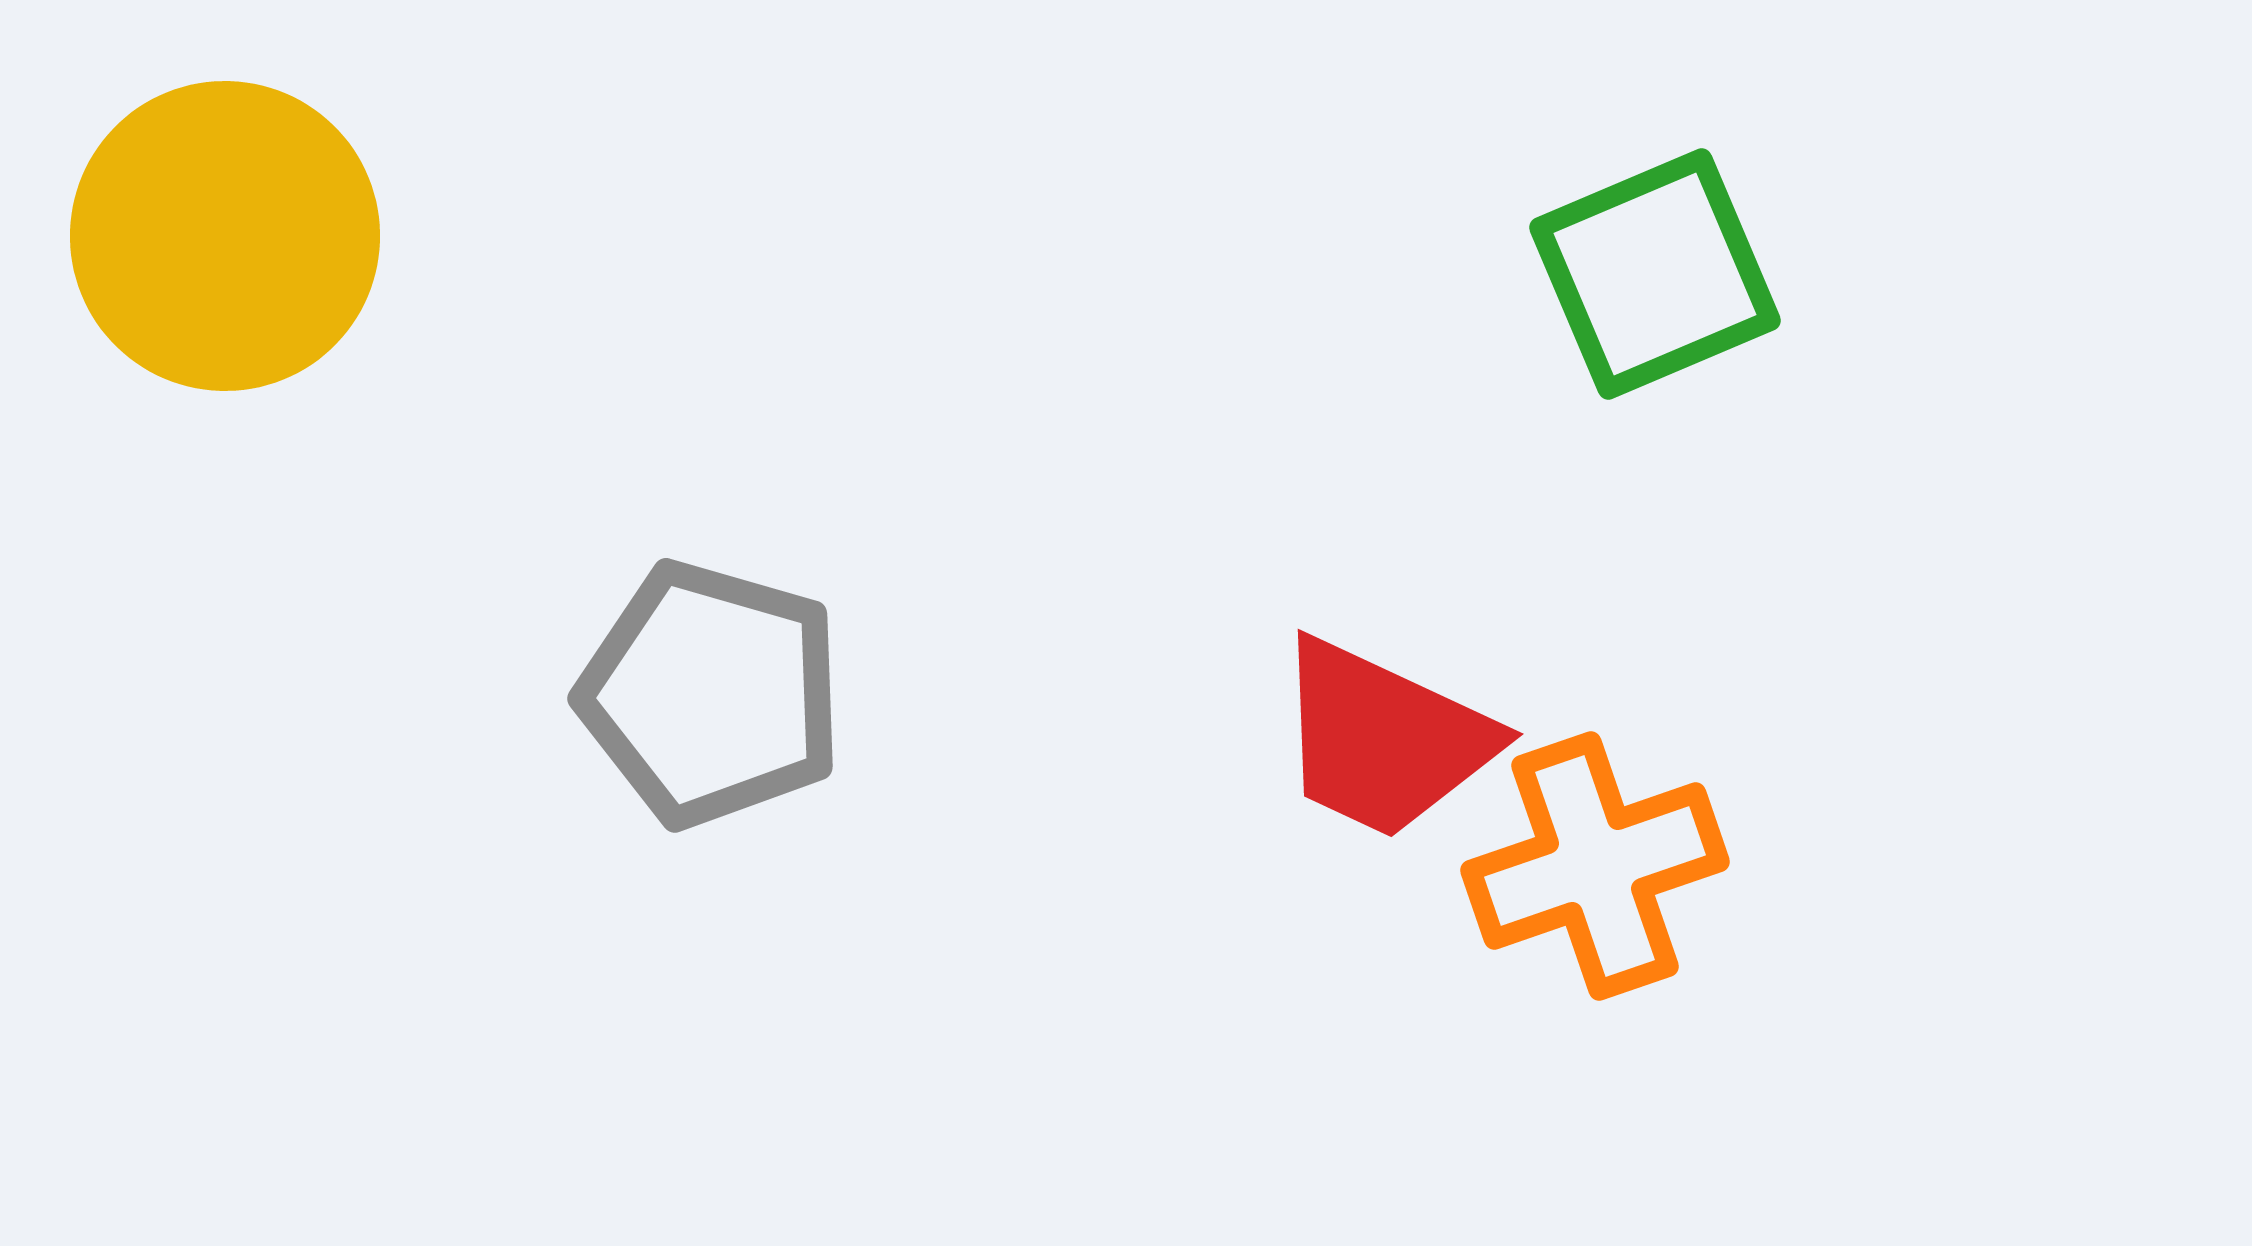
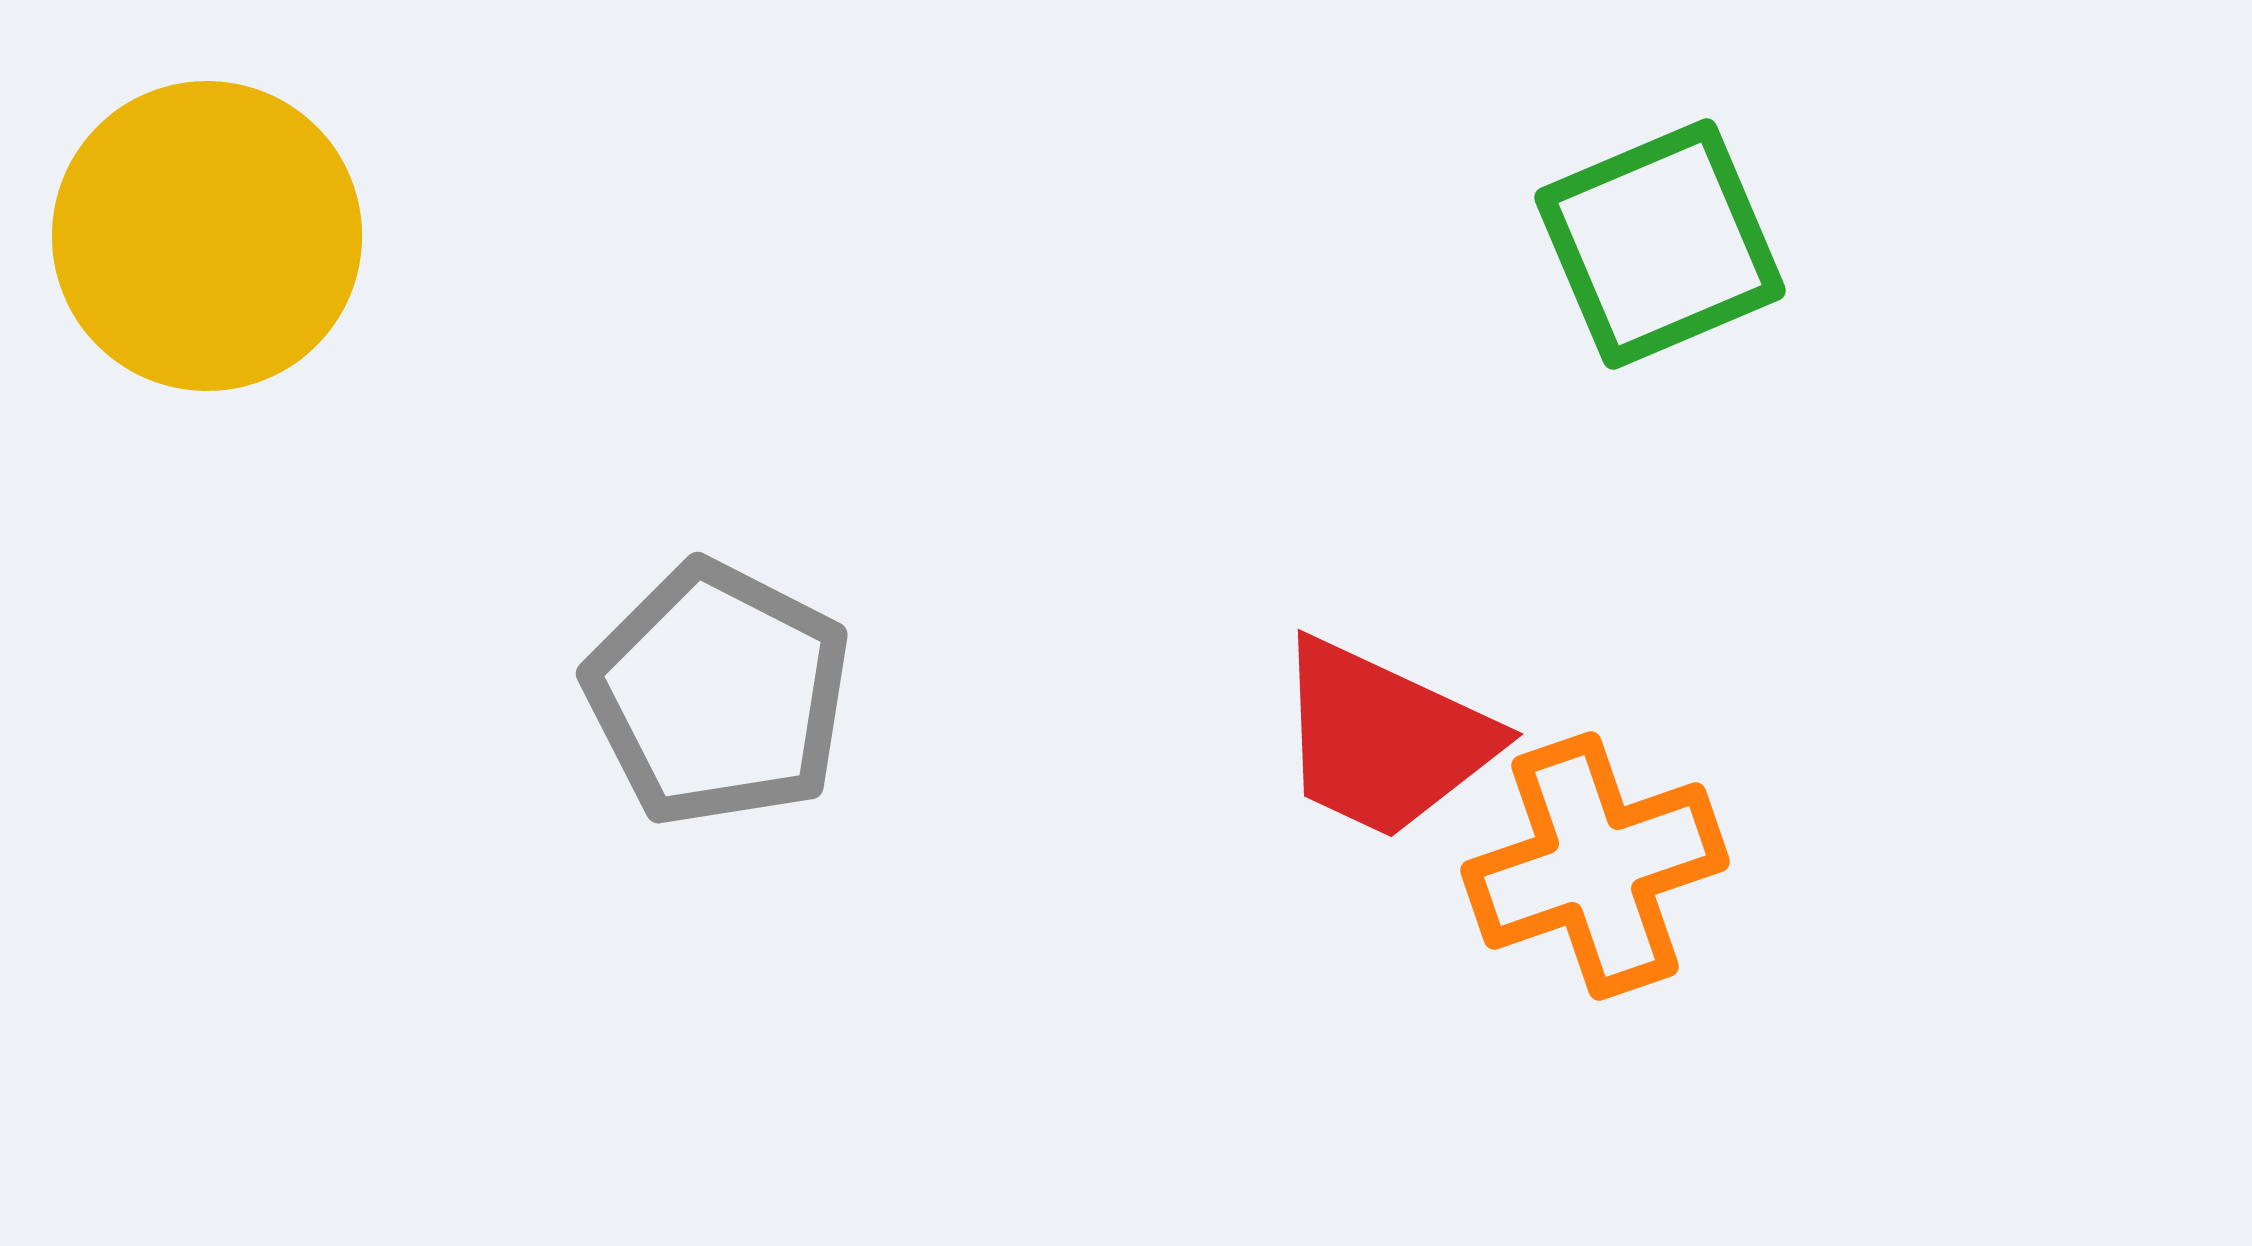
yellow circle: moved 18 px left
green square: moved 5 px right, 30 px up
gray pentagon: moved 7 px right; rotated 11 degrees clockwise
